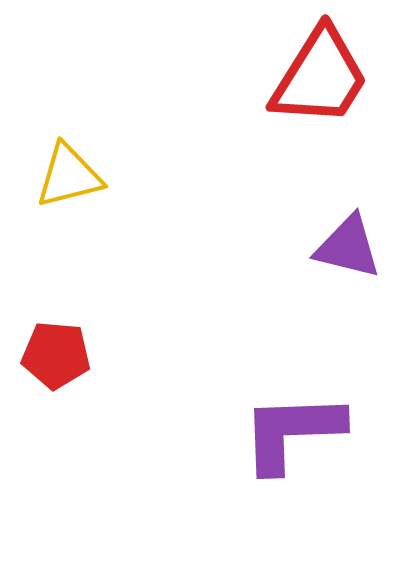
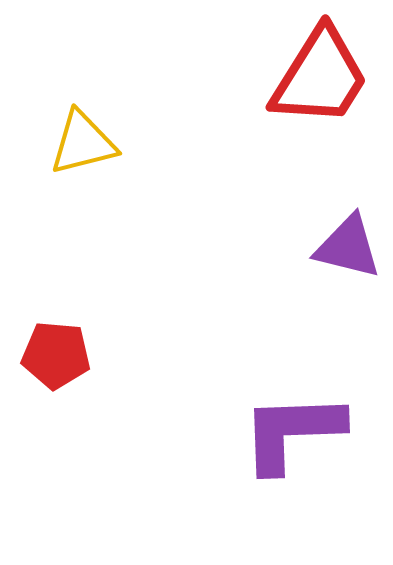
yellow triangle: moved 14 px right, 33 px up
